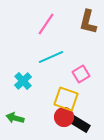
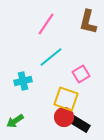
cyan line: rotated 15 degrees counterclockwise
cyan cross: rotated 30 degrees clockwise
green arrow: moved 3 px down; rotated 48 degrees counterclockwise
